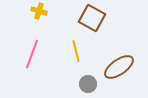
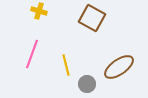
yellow line: moved 10 px left, 14 px down
gray circle: moved 1 px left
